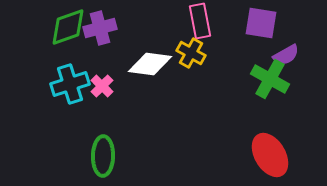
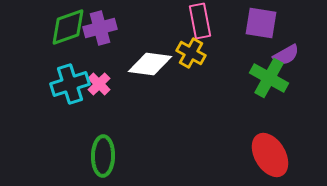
green cross: moved 1 px left, 1 px up
pink cross: moved 3 px left, 2 px up
